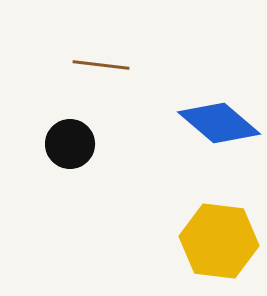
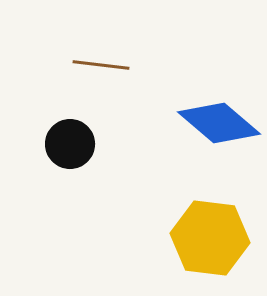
yellow hexagon: moved 9 px left, 3 px up
